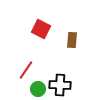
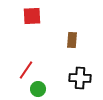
red square: moved 9 px left, 13 px up; rotated 30 degrees counterclockwise
black cross: moved 20 px right, 7 px up
